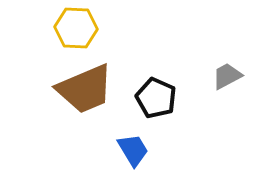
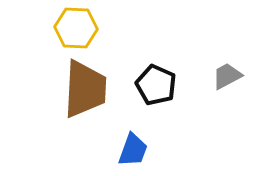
brown trapezoid: rotated 64 degrees counterclockwise
black pentagon: moved 13 px up
blue trapezoid: rotated 51 degrees clockwise
